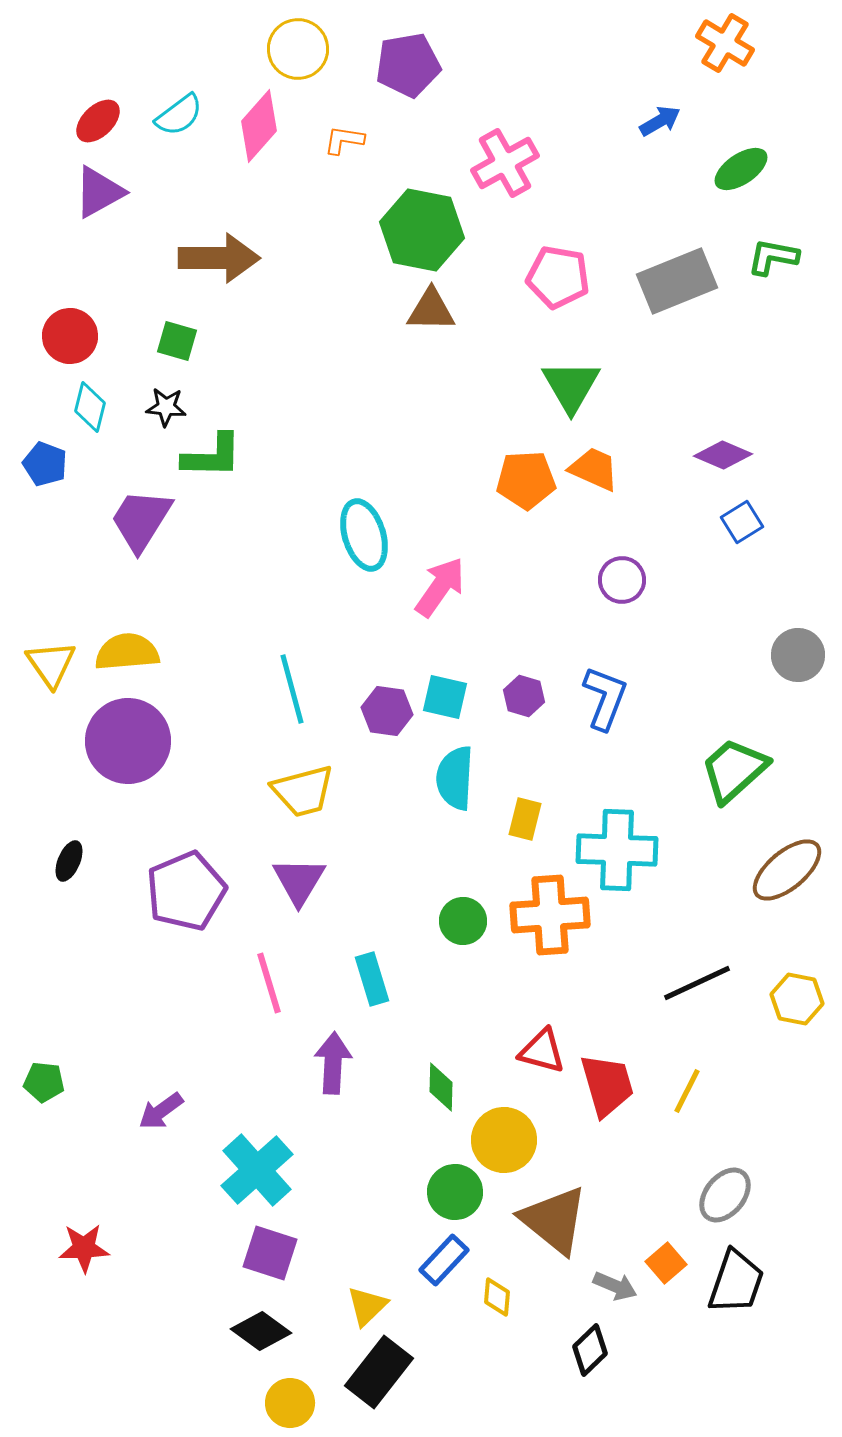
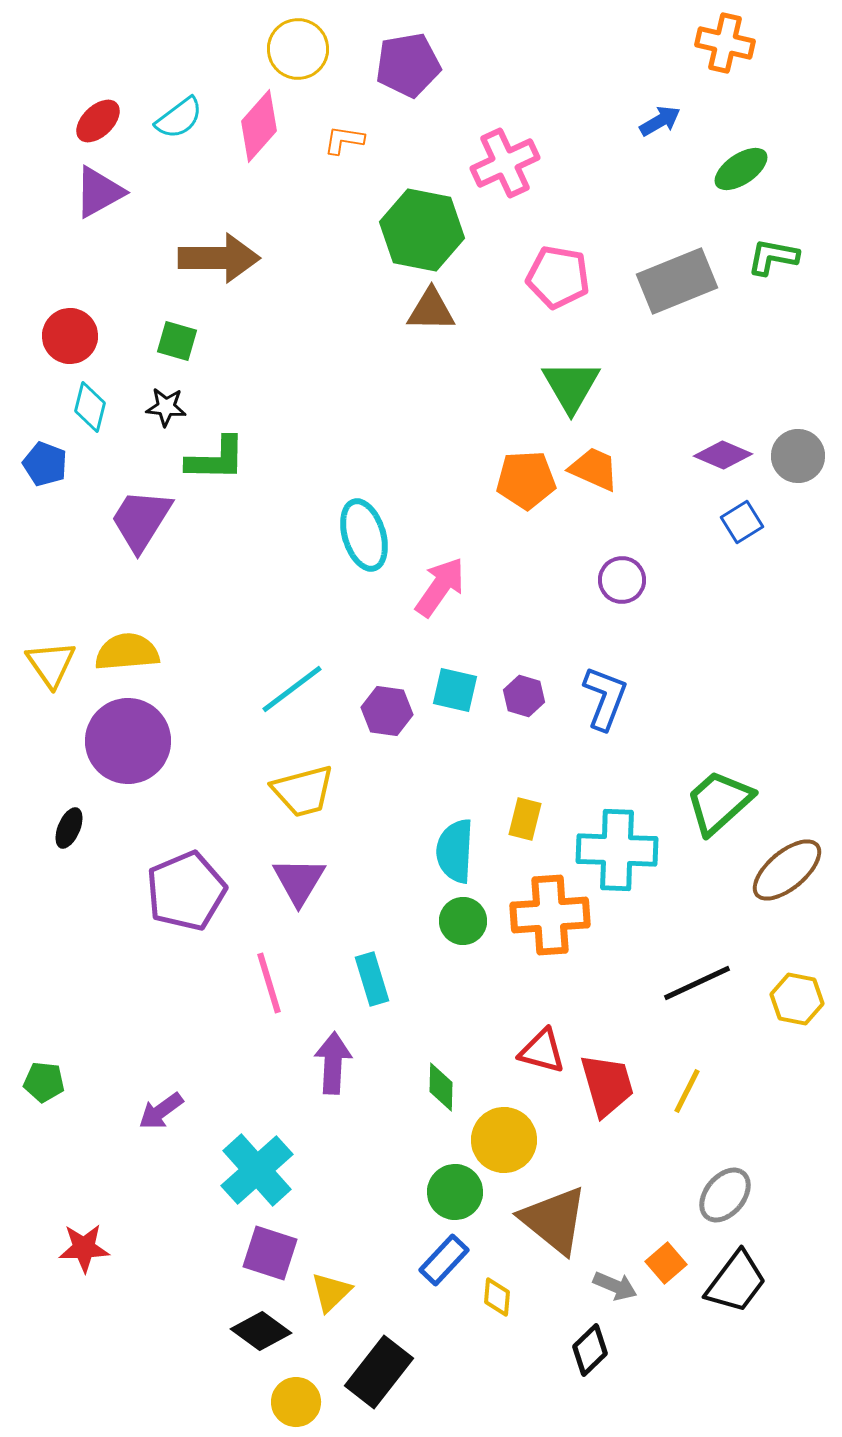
orange cross at (725, 43): rotated 18 degrees counterclockwise
cyan semicircle at (179, 115): moved 3 px down
pink cross at (505, 163): rotated 4 degrees clockwise
green L-shape at (212, 456): moved 4 px right, 3 px down
gray circle at (798, 655): moved 199 px up
cyan line at (292, 689): rotated 68 degrees clockwise
cyan square at (445, 697): moved 10 px right, 7 px up
green trapezoid at (734, 770): moved 15 px left, 32 px down
cyan semicircle at (455, 778): moved 73 px down
black ellipse at (69, 861): moved 33 px up
black trapezoid at (736, 1282): rotated 18 degrees clockwise
yellow triangle at (367, 1306): moved 36 px left, 14 px up
yellow circle at (290, 1403): moved 6 px right, 1 px up
